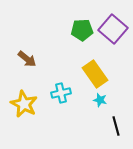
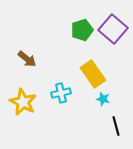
green pentagon: rotated 15 degrees counterclockwise
yellow rectangle: moved 2 px left
cyan star: moved 3 px right, 1 px up
yellow star: moved 1 px left, 2 px up
